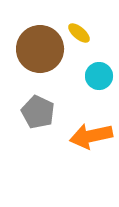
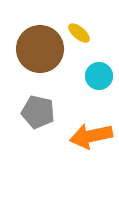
gray pentagon: rotated 12 degrees counterclockwise
